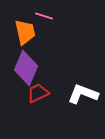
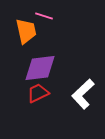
orange trapezoid: moved 1 px right, 1 px up
purple diamond: moved 14 px right; rotated 60 degrees clockwise
white L-shape: rotated 64 degrees counterclockwise
